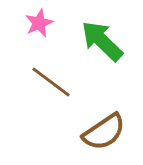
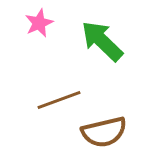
brown line: moved 8 px right, 18 px down; rotated 57 degrees counterclockwise
brown semicircle: rotated 21 degrees clockwise
